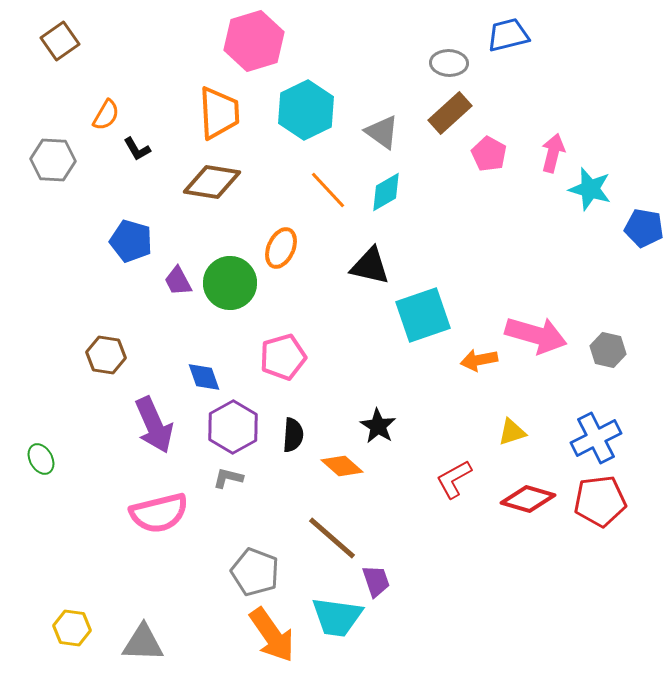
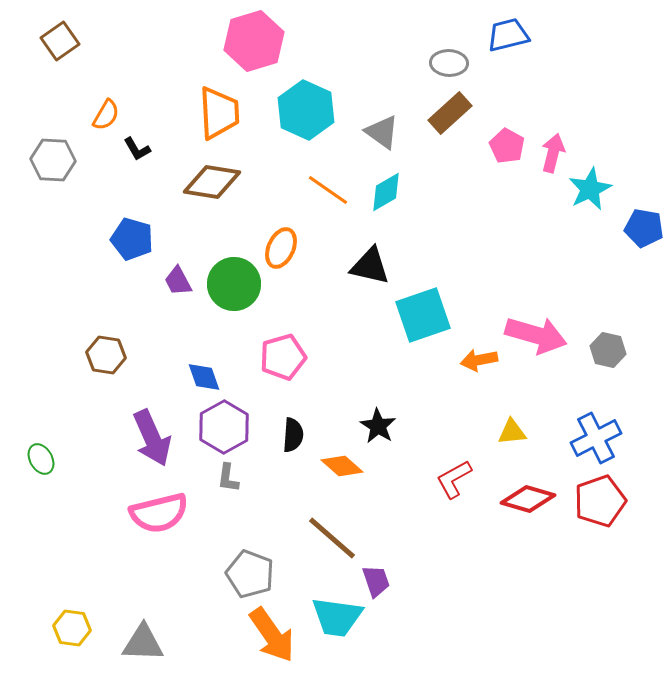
cyan hexagon at (306, 110): rotated 10 degrees counterclockwise
pink pentagon at (489, 154): moved 18 px right, 8 px up
cyan star at (590, 189): rotated 30 degrees clockwise
orange line at (328, 190): rotated 12 degrees counterclockwise
blue pentagon at (131, 241): moved 1 px right, 2 px up
green circle at (230, 283): moved 4 px right, 1 px down
purple arrow at (154, 425): moved 2 px left, 13 px down
purple hexagon at (233, 427): moved 9 px left
yellow triangle at (512, 432): rotated 12 degrees clockwise
gray L-shape at (228, 478): rotated 96 degrees counterclockwise
red pentagon at (600, 501): rotated 12 degrees counterclockwise
gray pentagon at (255, 572): moved 5 px left, 2 px down
